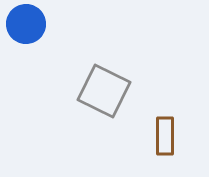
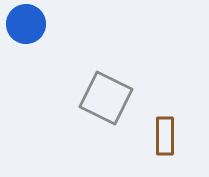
gray square: moved 2 px right, 7 px down
